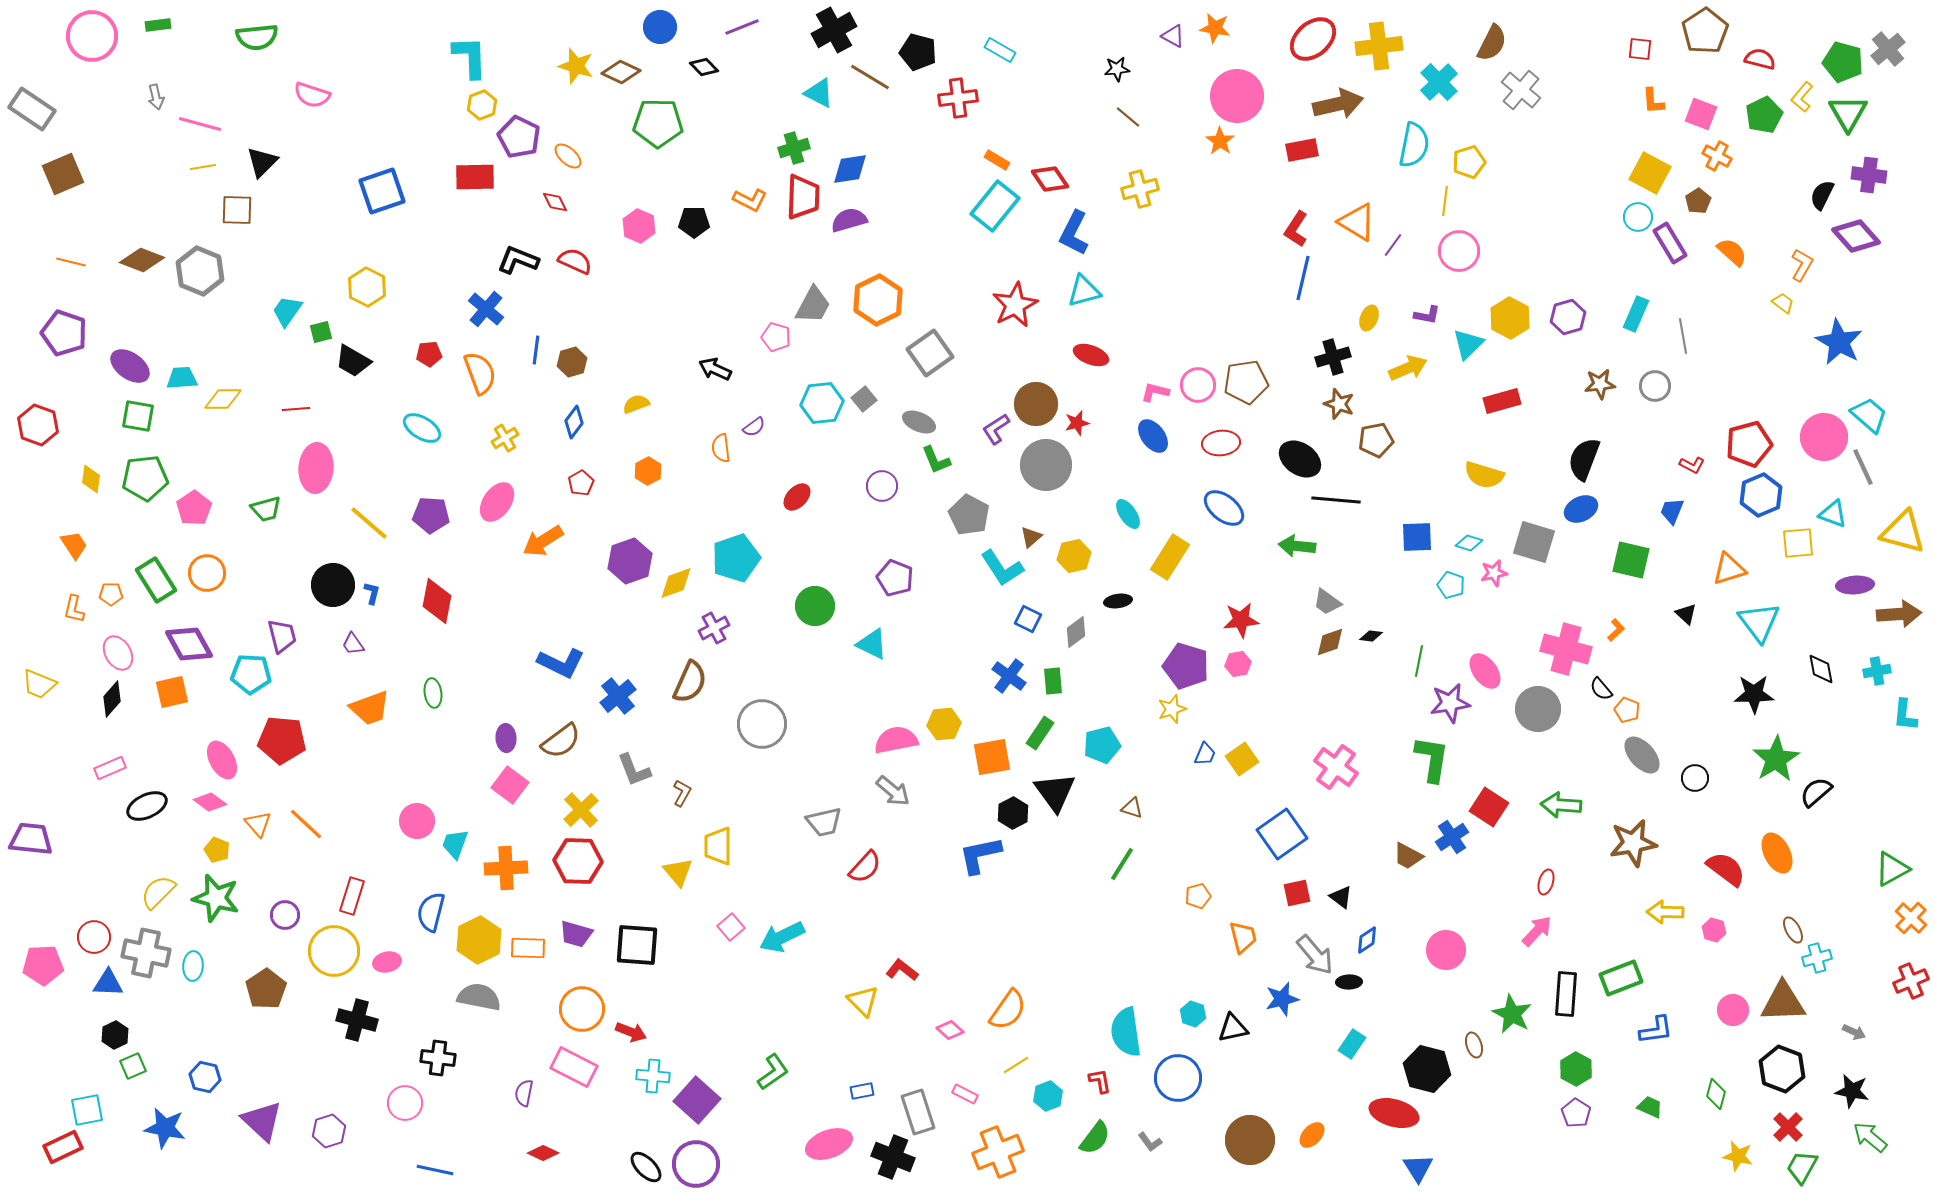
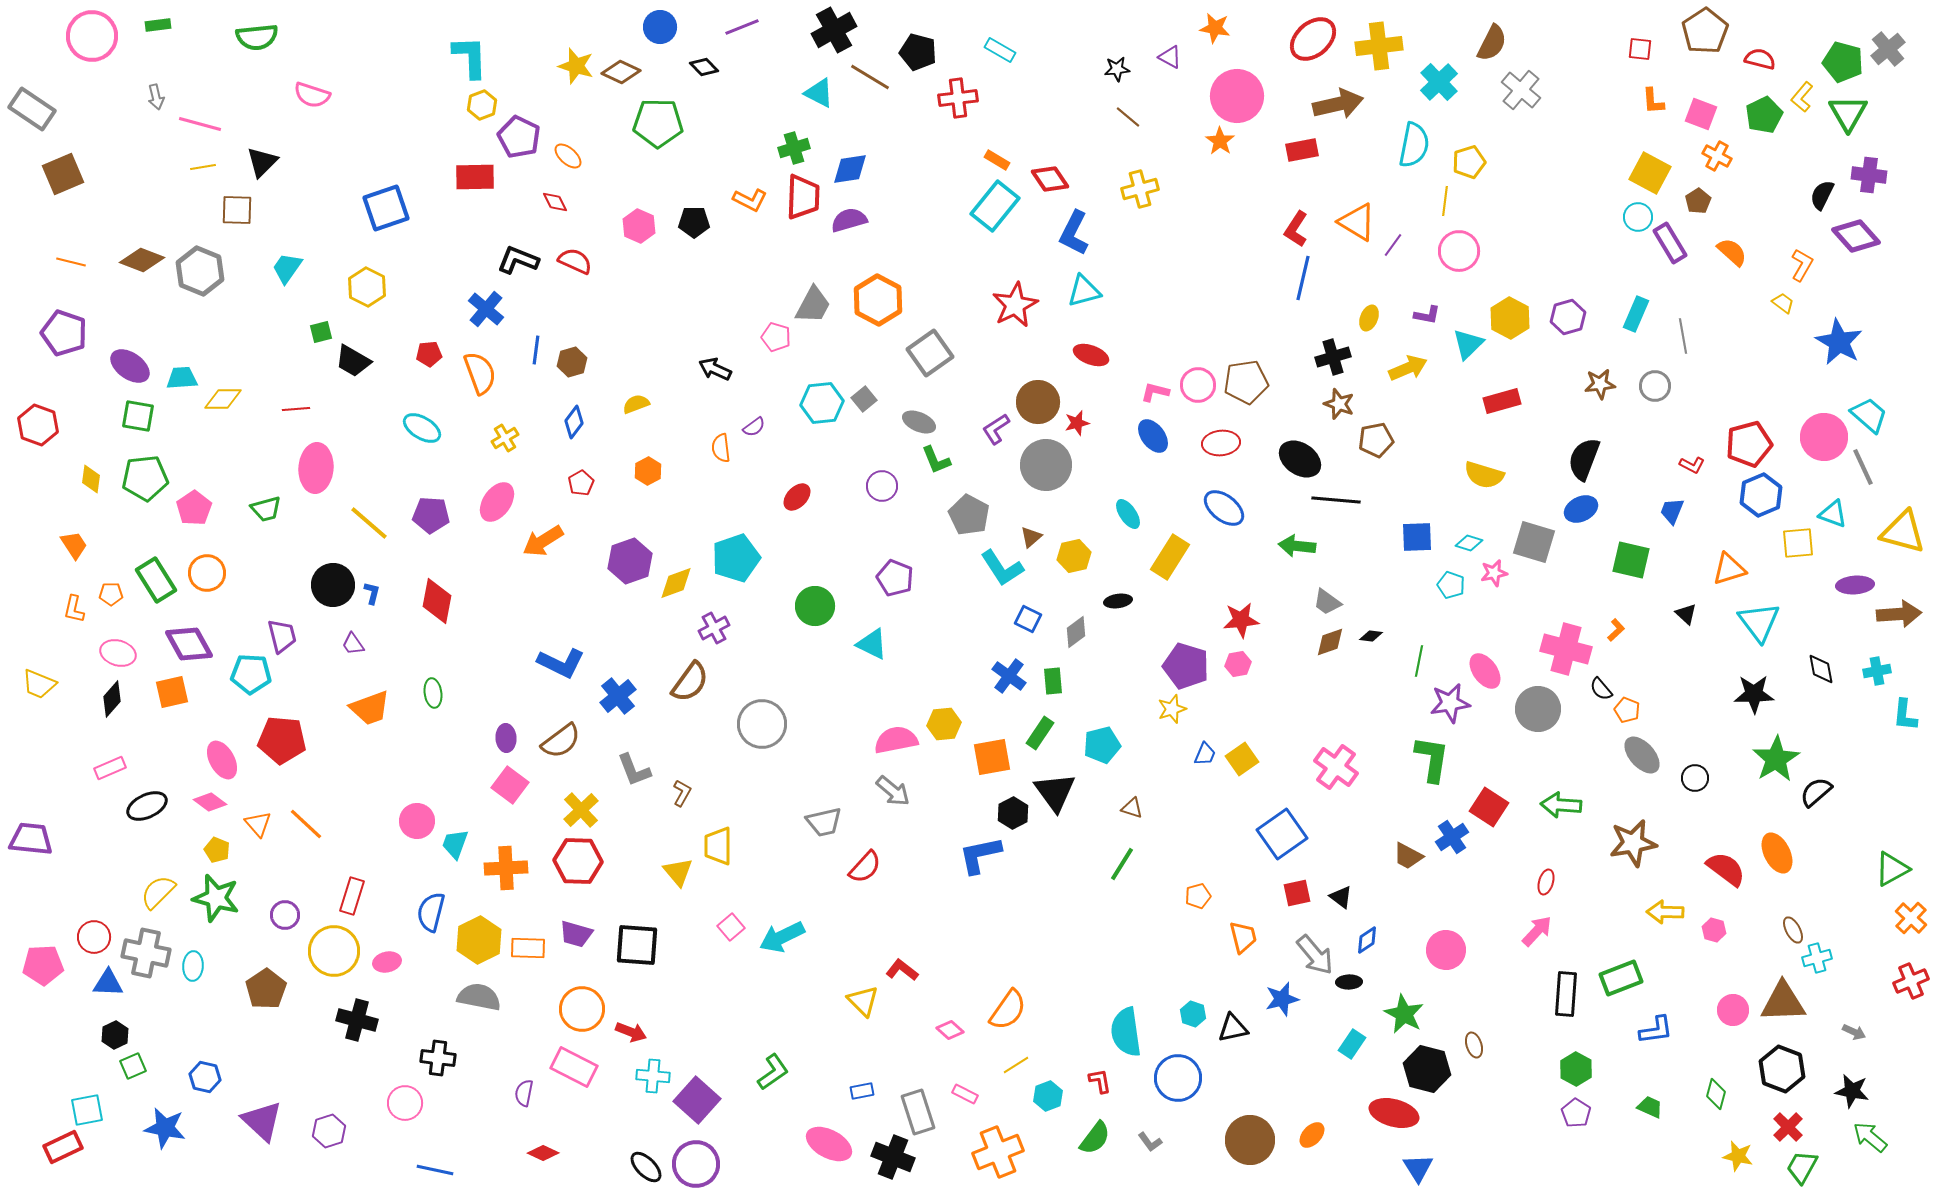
purple triangle at (1173, 36): moved 3 px left, 21 px down
blue square at (382, 191): moved 4 px right, 17 px down
orange hexagon at (878, 300): rotated 6 degrees counterclockwise
cyan trapezoid at (287, 311): moved 43 px up
brown circle at (1036, 404): moved 2 px right, 2 px up
pink ellipse at (118, 653): rotated 44 degrees counterclockwise
brown semicircle at (690, 682): rotated 12 degrees clockwise
green star at (1512, 1014): moved 108 px left
pink ellipse at (829, 1144): rotated 48 degrees clockwise
